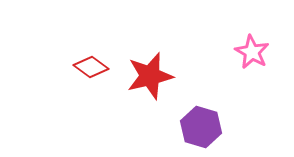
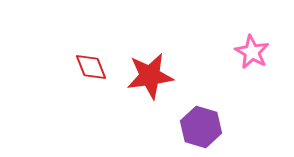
red diamond: rotated 32 degrees clockwise
red star: rotated 6 degrees clockwise
